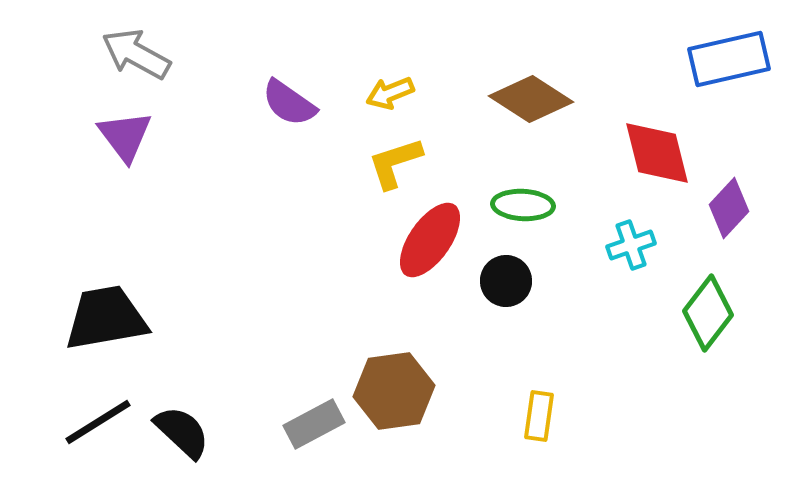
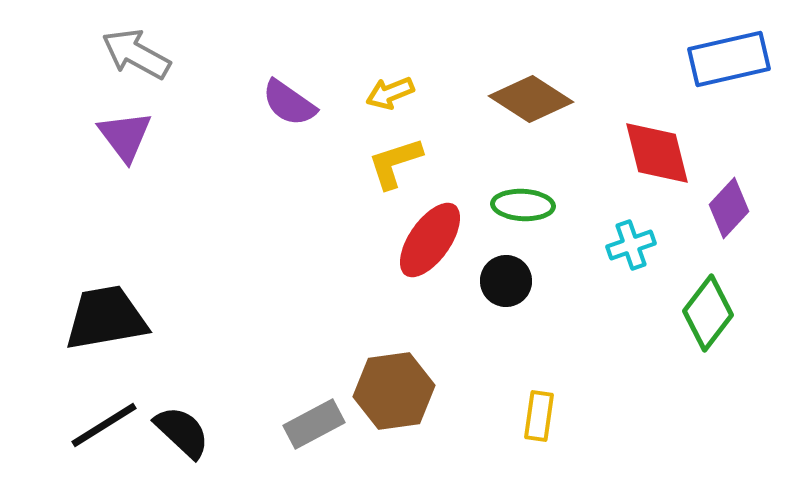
black line: moved 6 px right, 3 px down
